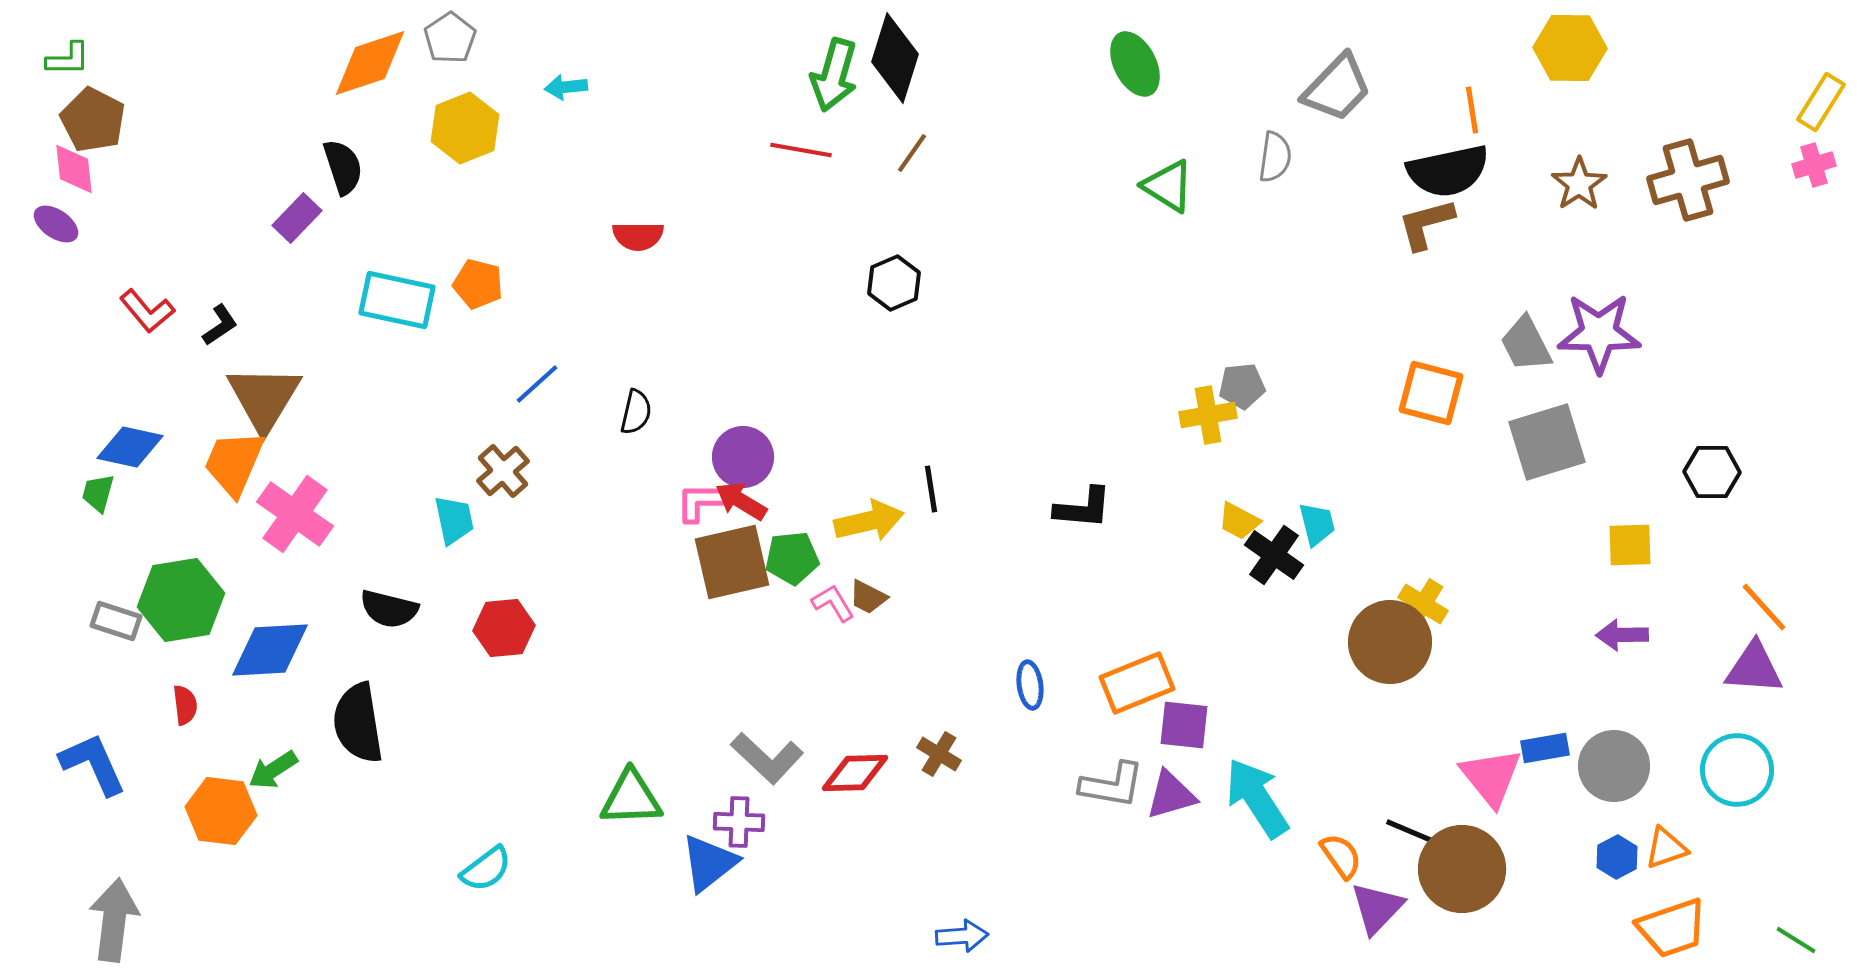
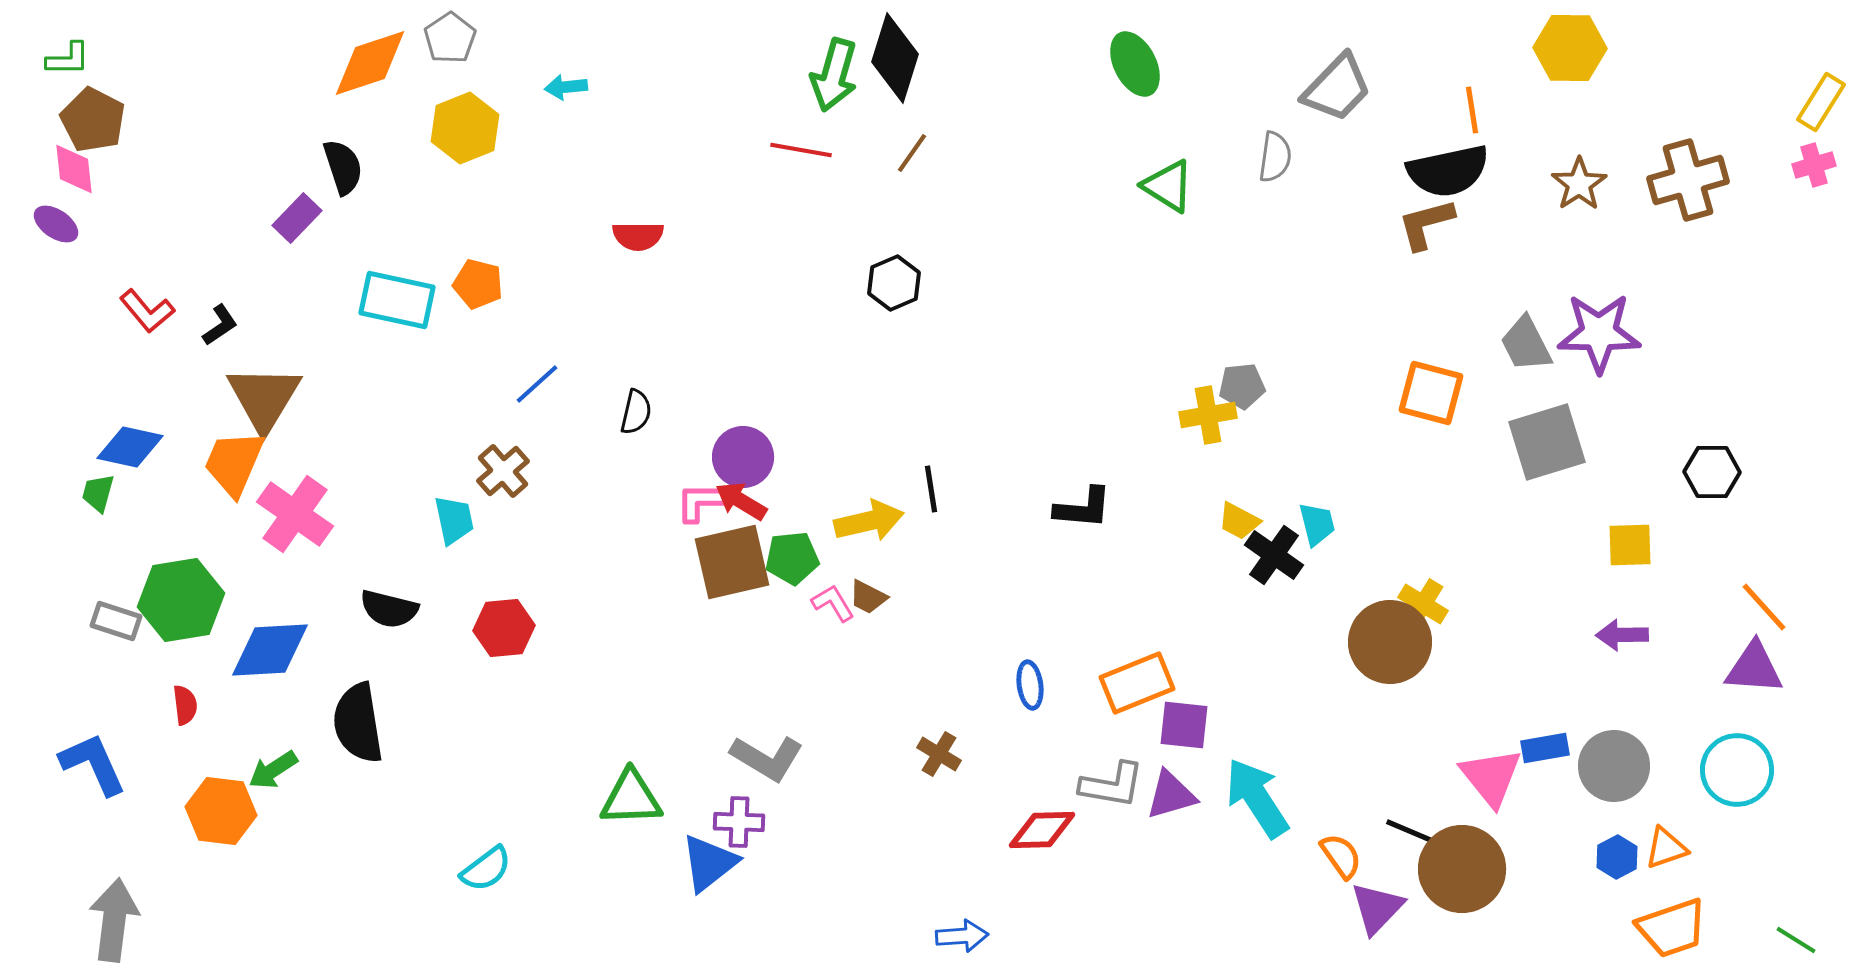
gray L-shape at (767, 758): rotated 12 degrees counterclockwise
red diamond at (855, 773): moved 187 px right, 57 px down
